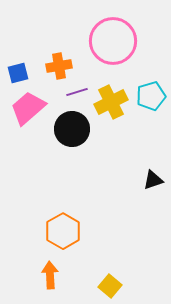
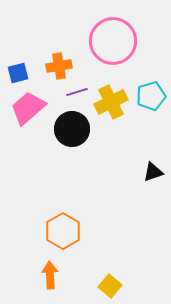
black triangle: moved 8 px up
